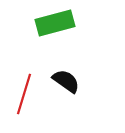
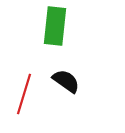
green rectangle: moved 3 px down; rotated 69 degrees counterclockwise
